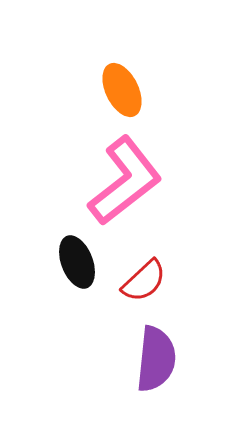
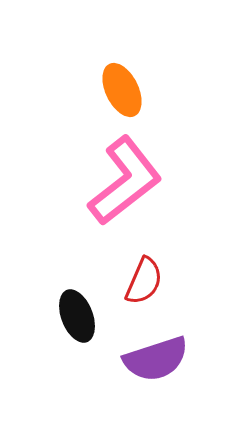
black ellipse: moved 54 px down
red semicircle: rotated 24 degrees counterclockwise
purple semicircle: rotated 66 degrees clockwise
